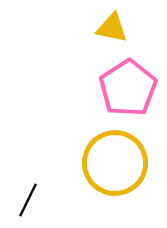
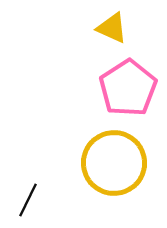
yellow triangle: rotated 12 degrees clockwise
yellow circle: moved 1 px left
